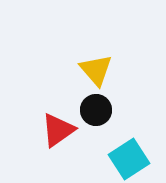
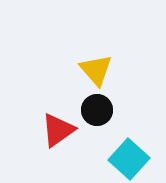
black circle: moved 1 px right
cyan square: rotated 15 degrees counterclockwise
